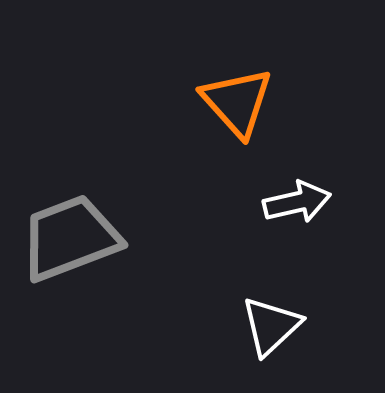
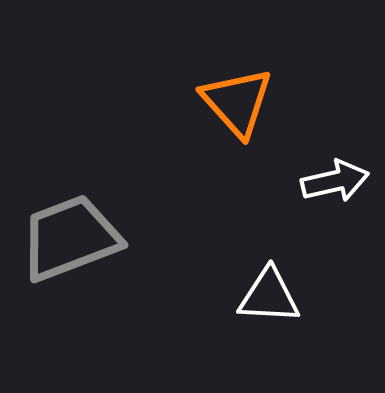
white arrow: moved 38 px right, 21 px up
white triangle: moved 2 px left, 30 px up; rotated 46 degrees clockwise
